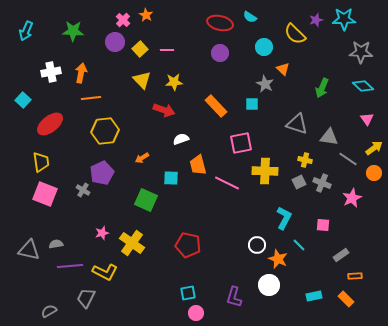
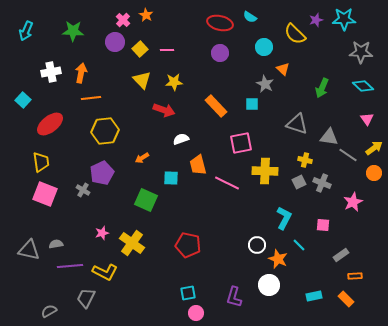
gray line at (348, 159): moved 4 px up
pink star at (352, 198): moved 1 px right, 4 px down
